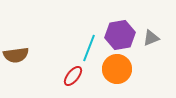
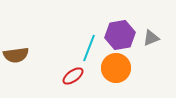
orange circle: moved 1 px left, 1 px up
red ellipse: rotated 15 degrees clockwise
